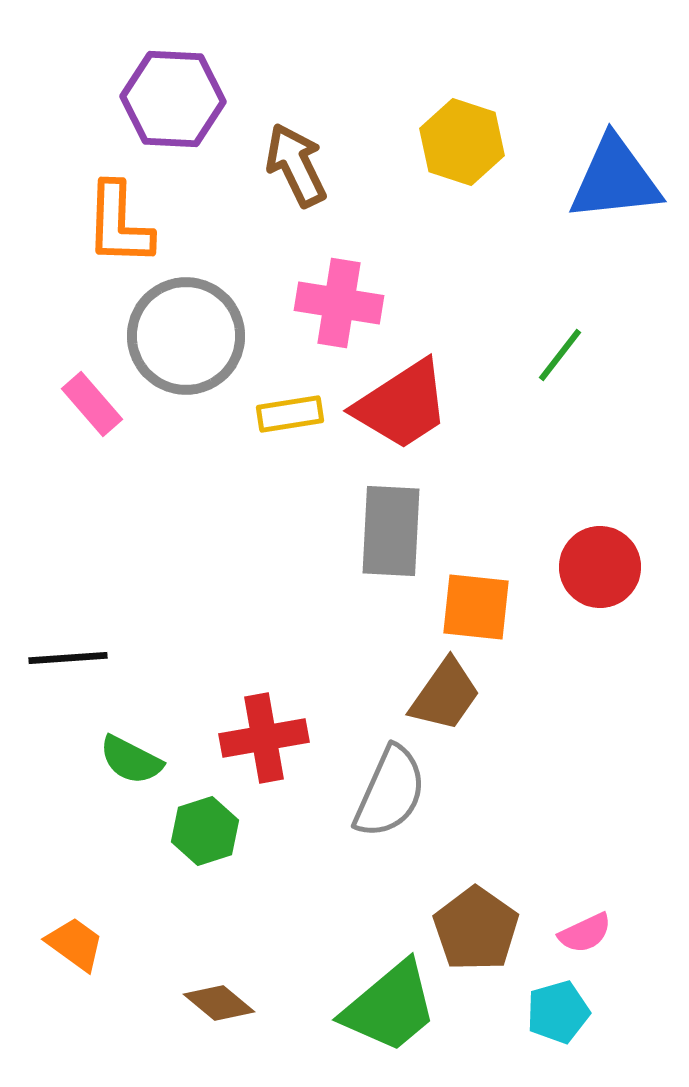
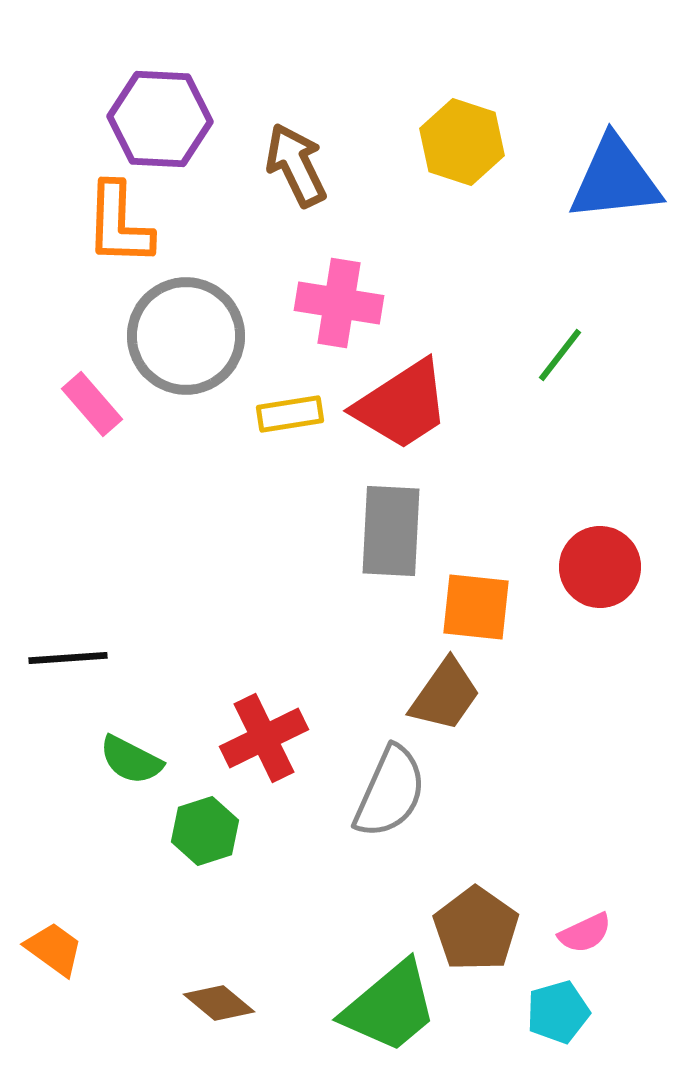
purple hexagon: moved 13 px left, 20 px down
red cross: rotated 16 degrees counterclockwise
orange trapezoid: moved 21 px left, 5 px down
